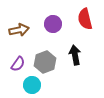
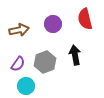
cyan circle: moved 6 px left, 1 px down
